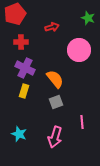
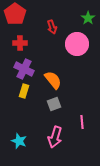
red pentagon: rotated 15 degrees counterclockwise
green star: rotated 16 degrees clockwise
red arrow: rotated 88 degrees clockwise
red cross: moved 1 px left, 1 px down
pink circle: moved 2 px left, 6 px up
purple cross: moved 1 px left, 1 px down
orange semicircle: moved 2 px left, 1 px down
gray square: moved 2 px left, 2 px down
cyan star: moved 7 px down
